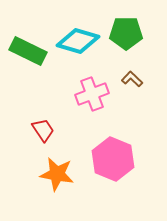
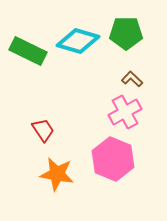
pink cross: moved 33 px right, 18 px down; rotated 8 degrees counterclockwise
